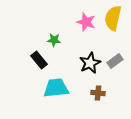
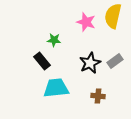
yellow semicircle: moved 2 px up
black rectangle: moved 3 px right, 1 px down
brown cross: moved 3 px down
